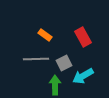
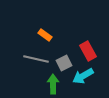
red rectangle: moved 5 px right, 14 px down
gray line: rotated 15 degrees clockwise
green arrow: moved 2 px left, 1 px up
